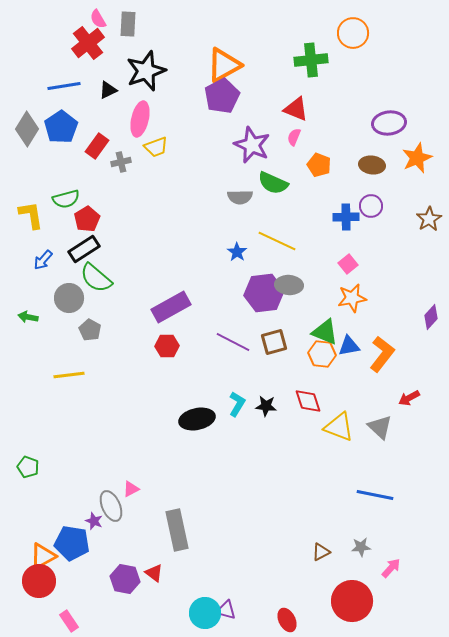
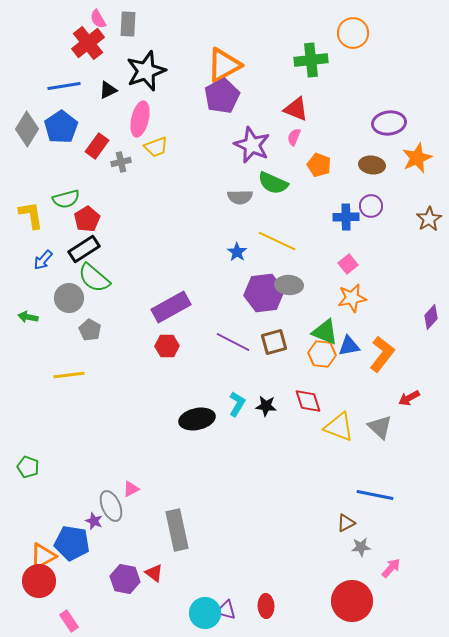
green semicircle at (96, 278): moved 2 px left
brown triangle at (321, 552): moved 25 px right, 29 px up
red ellipse at (287, 620): moved 21 px left, 14 px up; rotated 25 degrees clockwise
